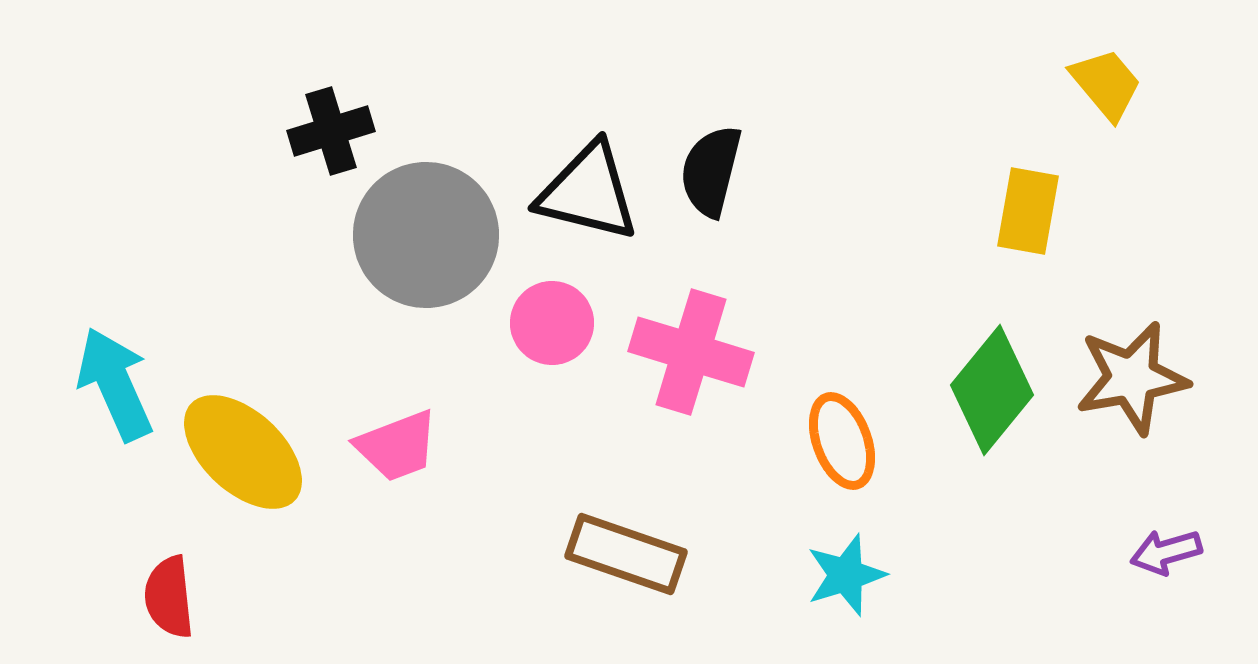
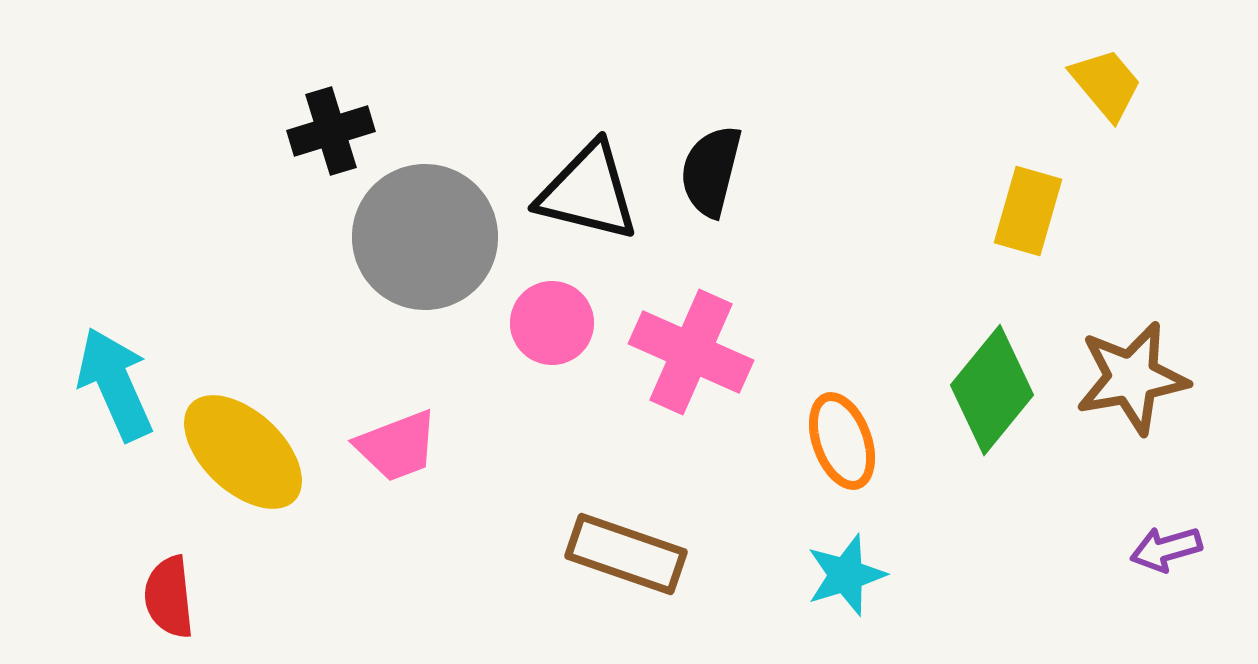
yellow rectangle: rotated 6 degrees clockwise
gray circle: moved 1 px left, 2 px down
pink cross: rotated 7 degrees clockwise
purple arrow: moved 3 px up
